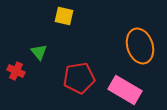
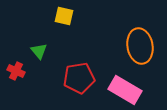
orange ellipse: rotated 8 degrees clockwise
green triangle: moved 1 px up
